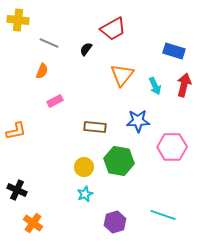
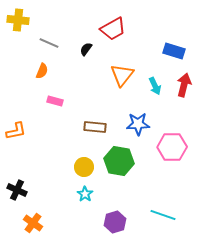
pink rectangle: rotated 42 degrees clockwise
blue star: moved 3 px down
cyan star: rotated 14 degrees counterclockwise
